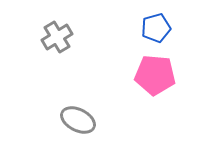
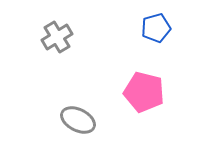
pink pentagon: moved 11 px left, 17 px down; rotated 9 degrees clockwise
